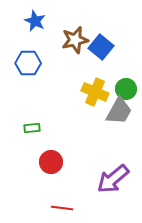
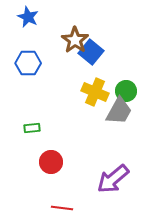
blue star: moved 7 px left, 4 px up
brown star: rotated 24 degrees counterclockwise
blue square: moved 10 px left, 5 px down
green circle: moved 2 px down
